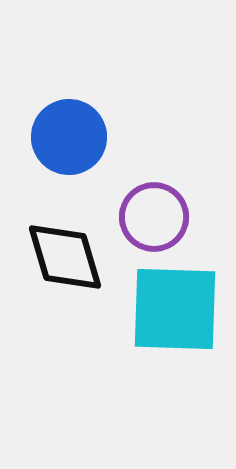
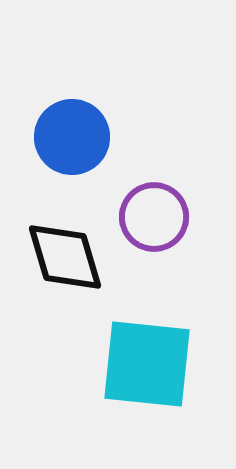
blue circle: moved 3 px right
cyan square: moved 28 px left, 55 px down; rotated 4 degrees clockwise
